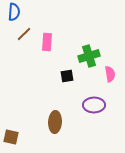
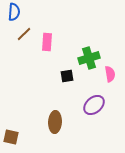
green cross: moved 2 px down
purple ellipse: rotated 40 degrees counterclockwise
